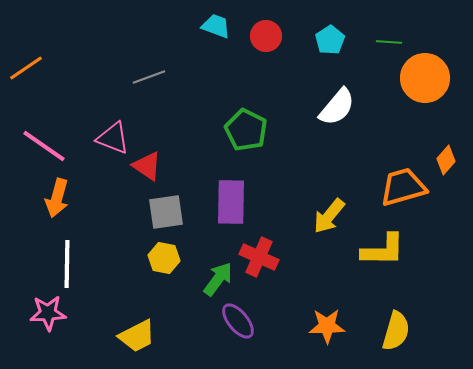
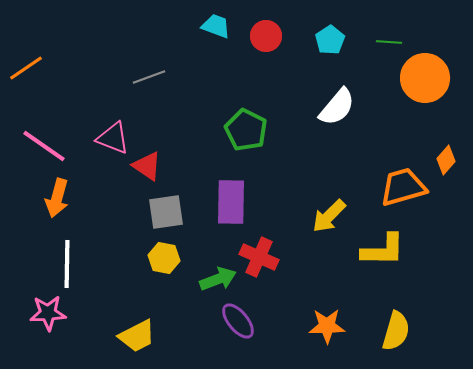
yellow arrow: rotated 6 degrees clockwise
green arrow: rotated 33 degrees clockwise
